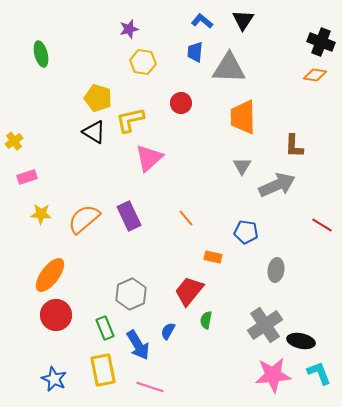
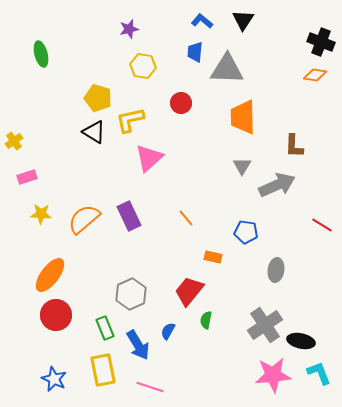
yellow hexagon at (143, 62): moved 4 px down
gray triangle at (229, 68): moved 2 px left, 1 px down
